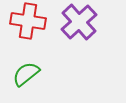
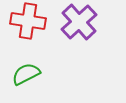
green semicircle: rotated 12 degrees clockwise
